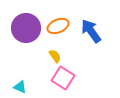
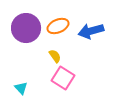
blue arrow: rotated 70 degrees counterclockwise
cyan triangle: moved 1 px right, 1 px down; rotated 24 degrees clockwise
